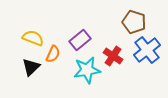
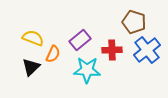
red cross: moved 1 px left, 6 px up; rotated 36 degrees counterclockwise
cyan star: rotated 12 degrees clockwise
